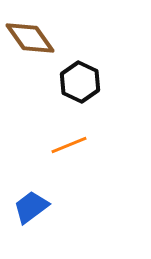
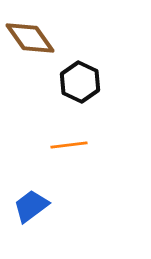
orange line: rotated 15 degrees clockwise
blue trapezoid: moved 1 px up
